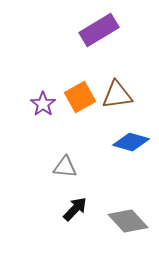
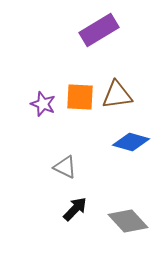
orange square: rotated 32 degrees clockwise
purple star: rotated 15 degrees counterclockwise
gray triangle: rotated 20 degrees clockwise
